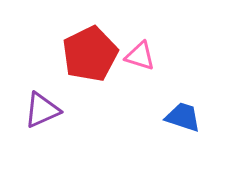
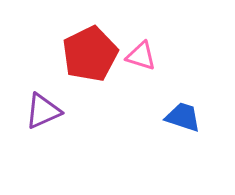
pink triangle: moved 1 px right
purple triangle: moved 1 px right, 1 px down
